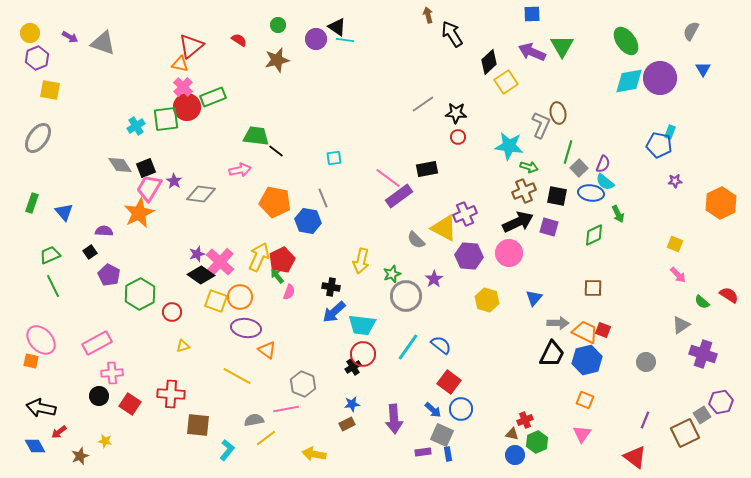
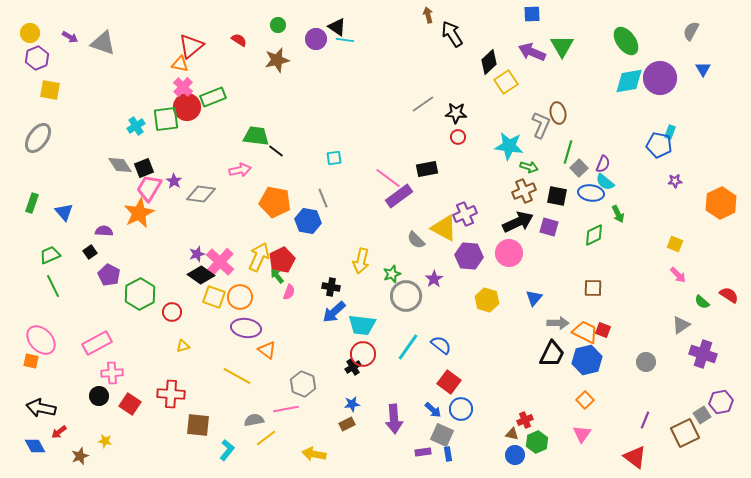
black square at (146, 168): moved 2 px left
yellow square at (216, 301): moved 2 px left, 4 px up
orange square at (585, 400): rotated 24 degrees clockwise
